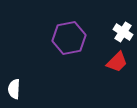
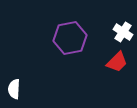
purple hexagon: moved 1 px right
